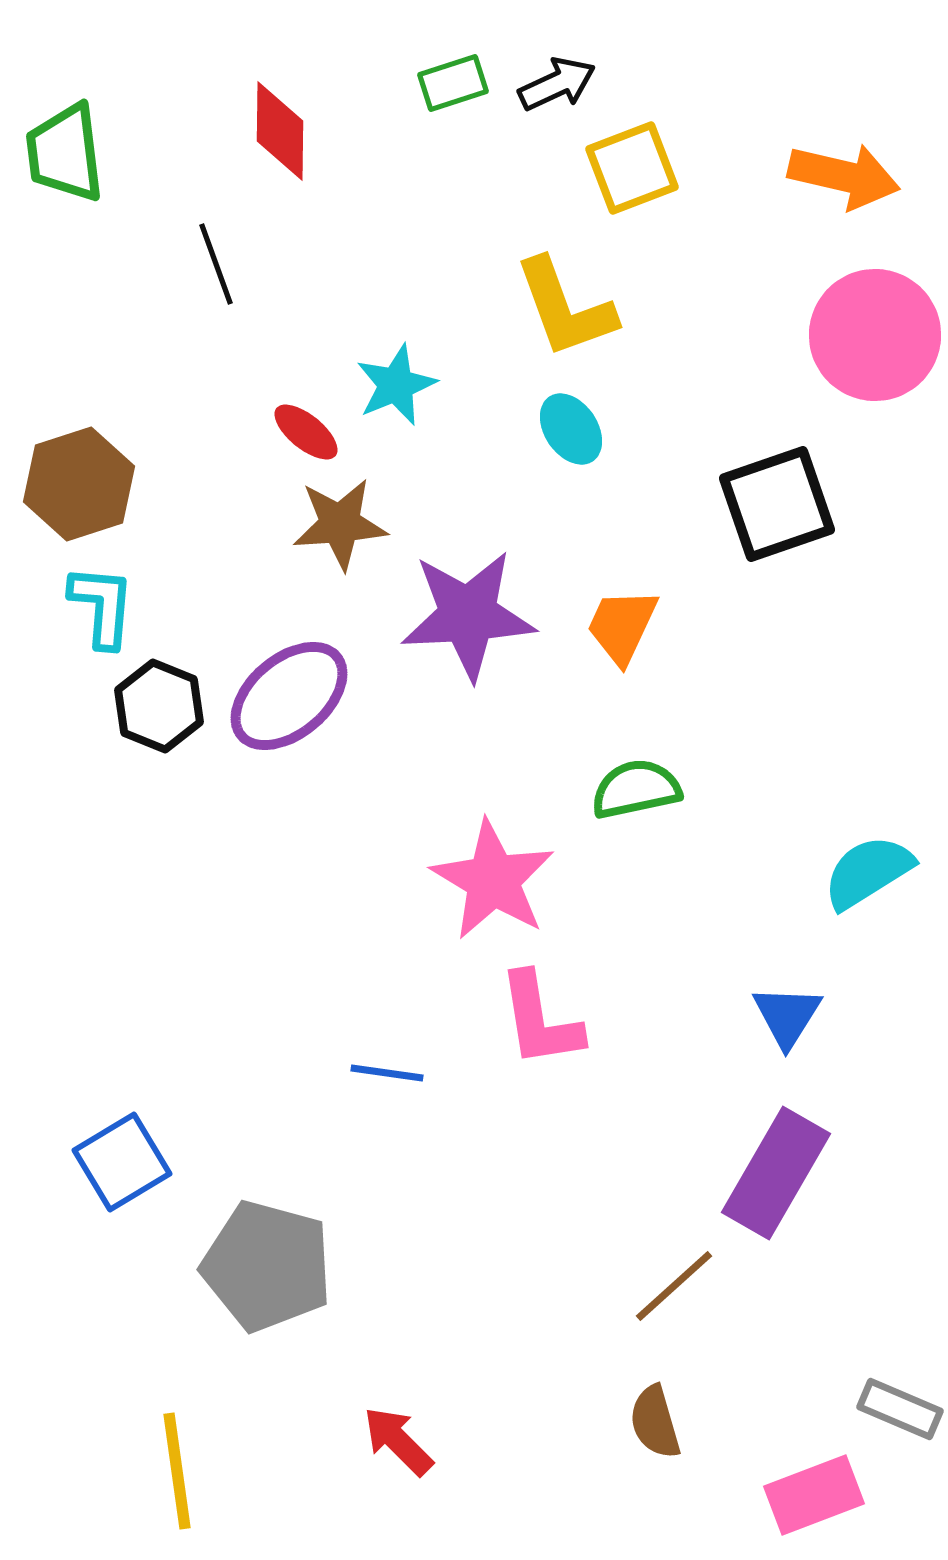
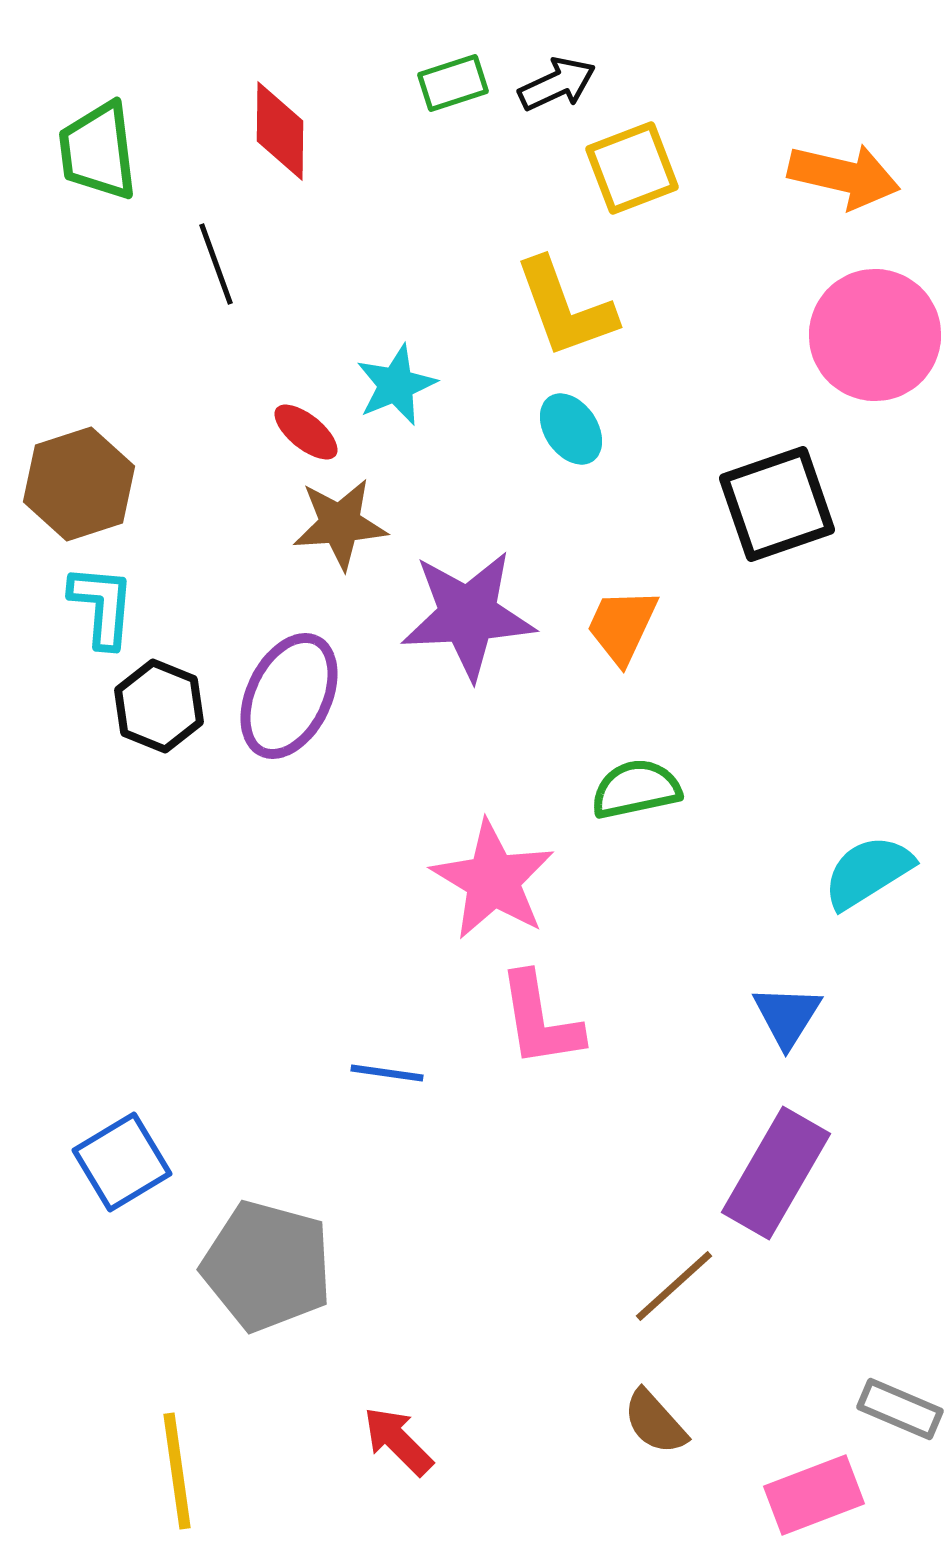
green trapezoid: moved 33 px right, 2 px up
purple ellipse: rotated 24 degrees counterclockwise
brown semicircle: rotated 26 degrees counterclockwise
